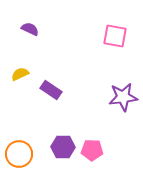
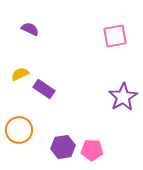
pink square: rotated 20 degrees counterclockwise
purple rectangle: moved 7 px left, 1 px up
purple star: rotated 24 degrees counterclockwise
purple hexagon: rotated 10 degrees counterclockwise
orange circle: moved 24 px up
